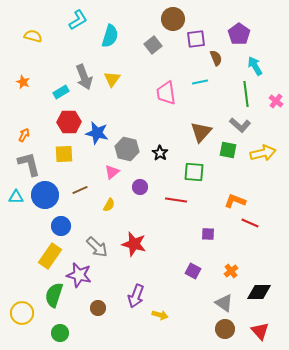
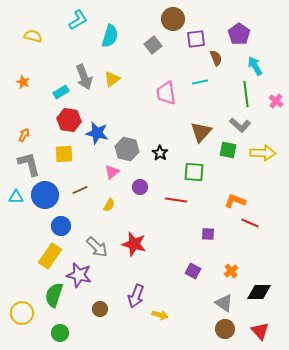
yellow triangle at (112, 79): rotated 18 degrees clockwise
red hexagon at (69, 122): moved 2 px up; rotated 10 degrees clockwise
yellow arrow at (263, 153): rotated 15 degrees clockwise
brown circle at (98, 308): moved 2 px right, 1 px down
